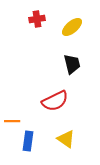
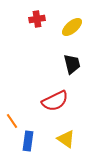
orange line: rotated 56 degrees clockwise
